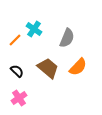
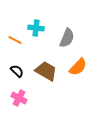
cyan cross: moved 2 px right, 1 px up; rotated 28 degrees counterclockwise
orange line: rotated 72 degrees clockwise
brown trapezoid: moved 2 px left, 3 px down; rotated 10 degrees counterclockwise
pink cross: rotated 28 degrees counterclockwise
